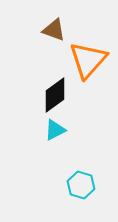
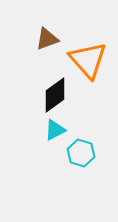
brown triangle: moved 7 px left, 9 px down; rotated 40 degrees counterclockwise
orange triangle: rotated 24 degrees counterclockwise
cyan hexagon: moved 32 px up
